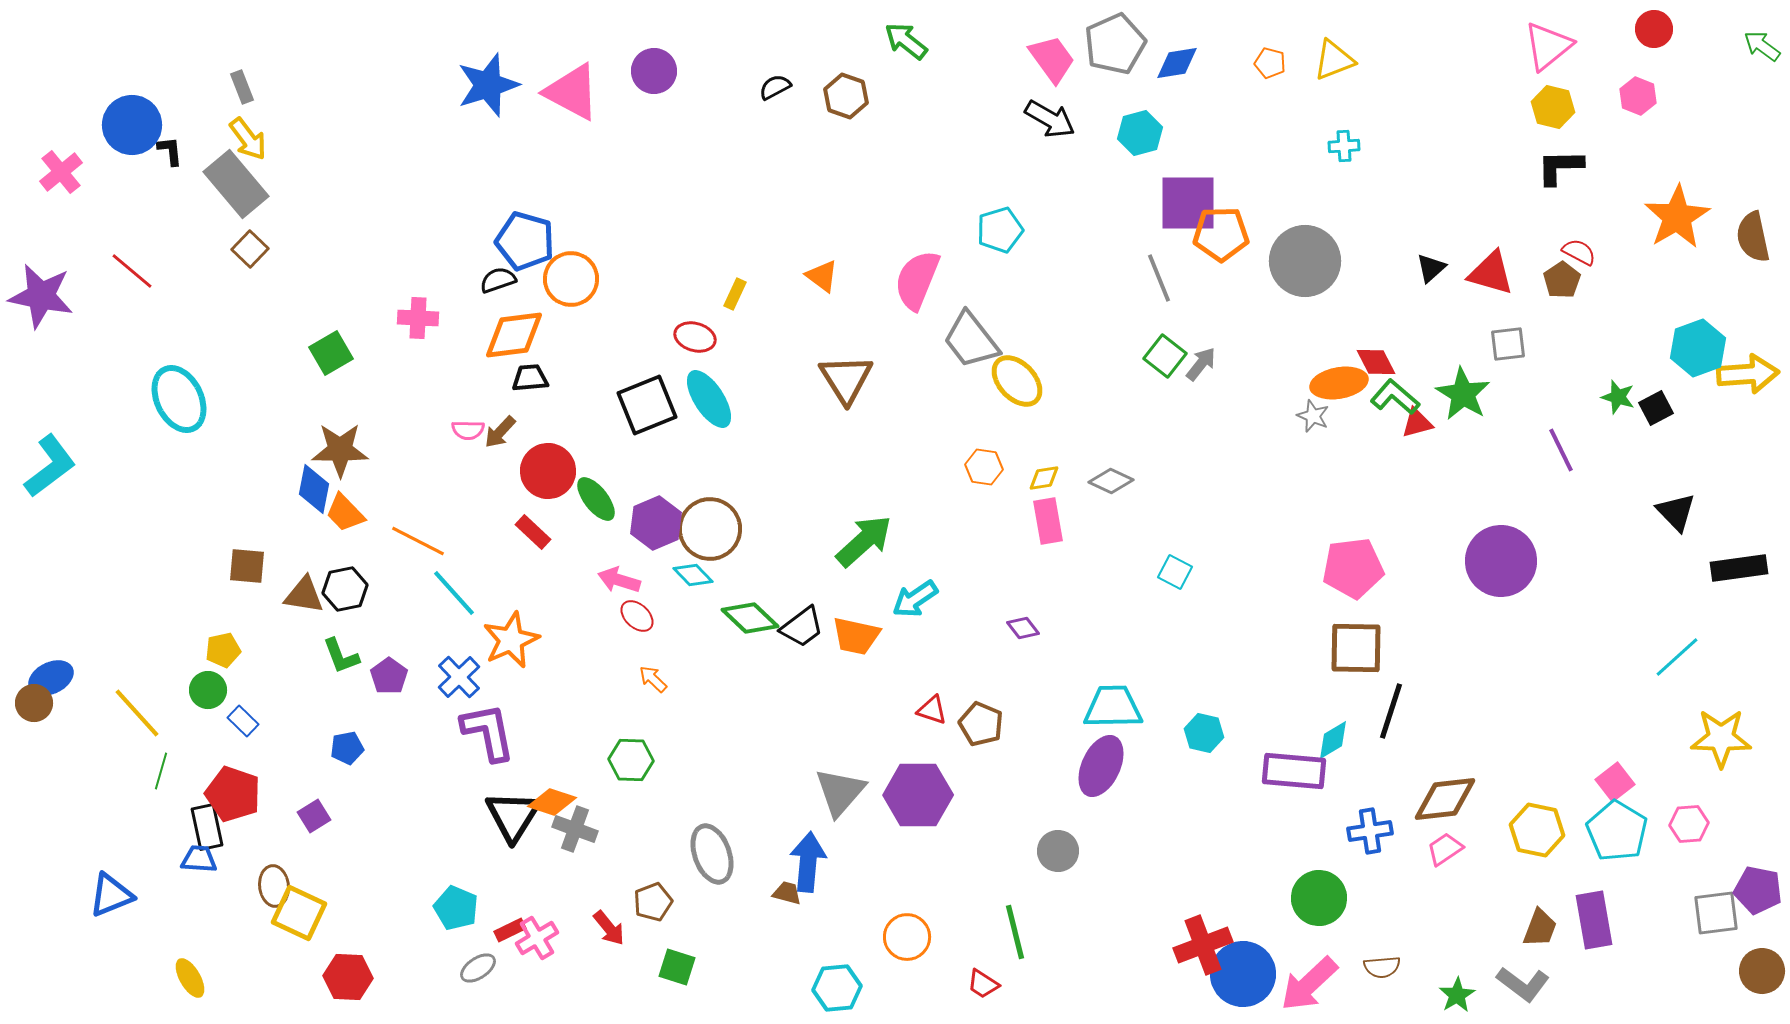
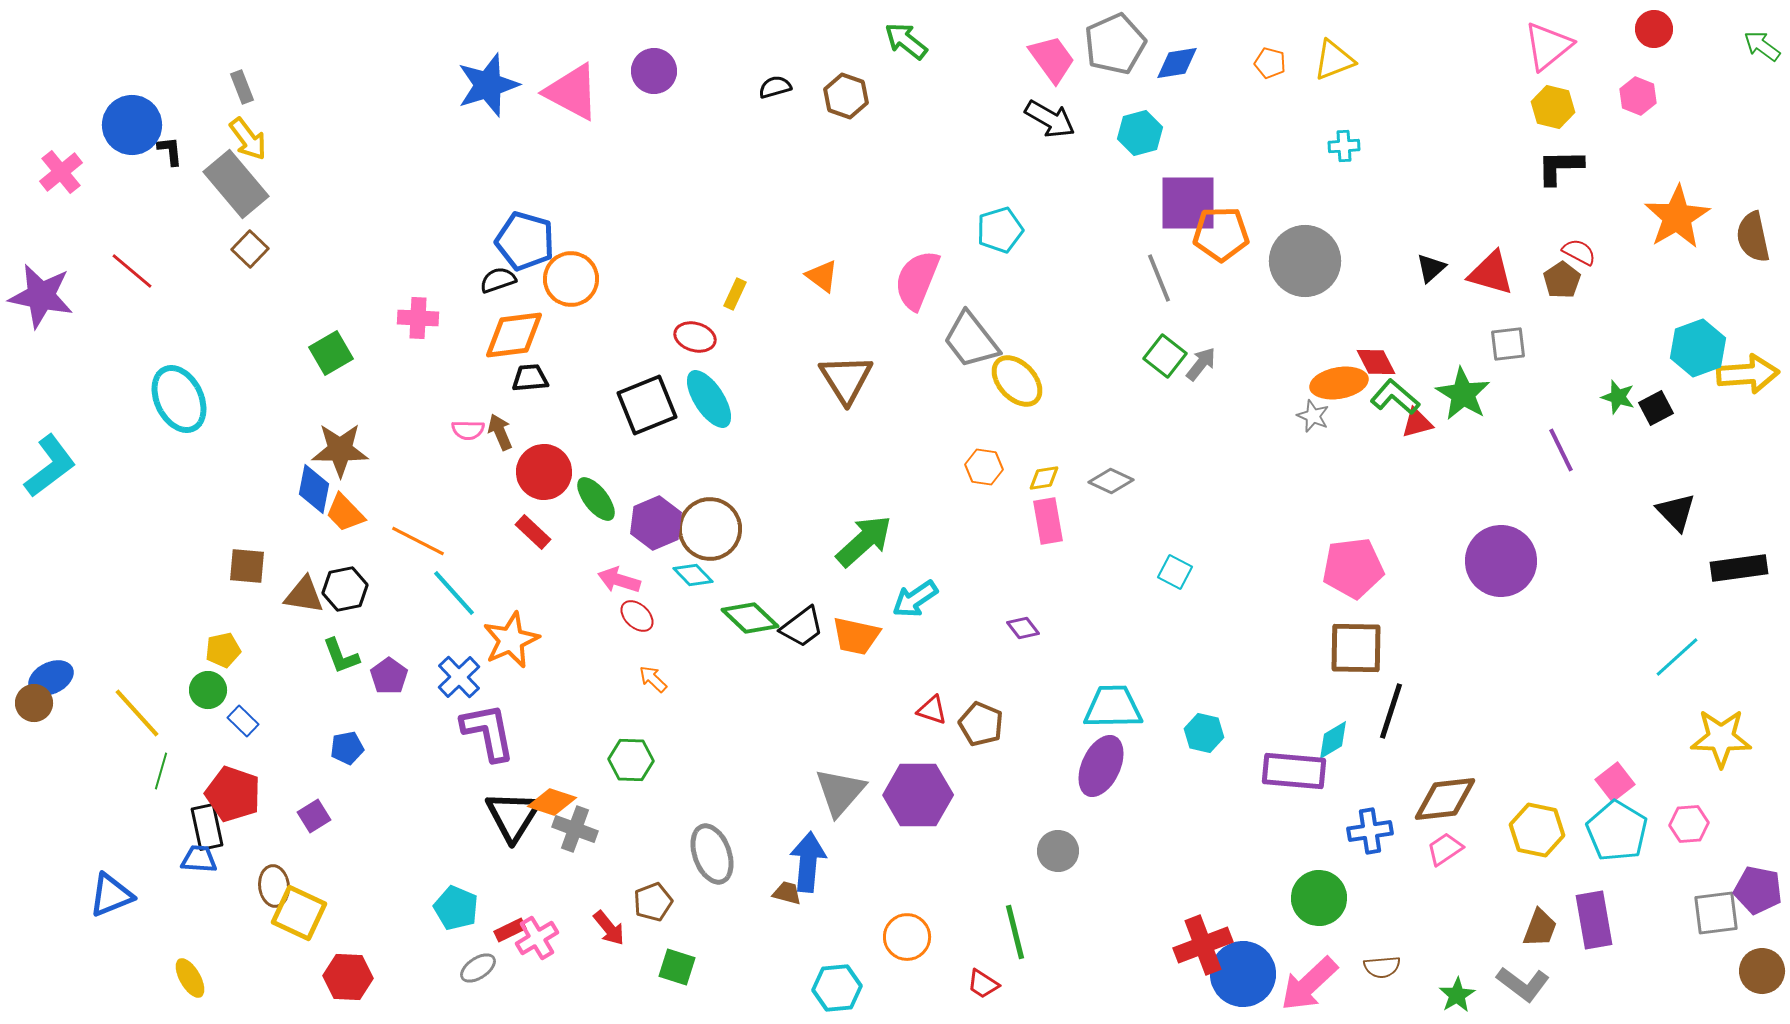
black semicircle at (775, 87): rotated 12 degrees clockwise
brown arrow at (500, 432): rotated 114 degrees clockwise
red circle at (548, 471): moved 4 px left, 1 px down
